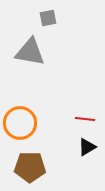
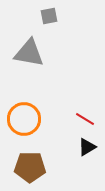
gray square: moved 1 px right, 2 px up
gray triangle: moved 1 px left, 1 px down
red line: rotated 24 degrees clockwise
orange circle: moved 4 px right, 4 px up
